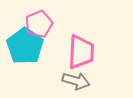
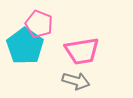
pink pentagon: rotated 28 degrees counterclockwise
pink trapezoid: moved 1 px right, 1 px up; rotated 78 degrees clockwise
